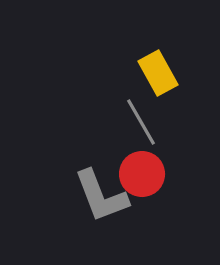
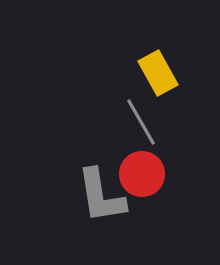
gray L-shape: rotated 12 degrees clockwise
